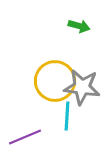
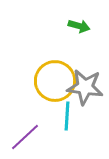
gray star: moved 3 px right
purple line: rotated 20 degrees counterclockwise
